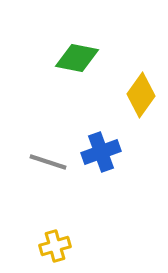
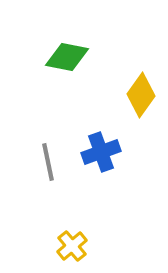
green diamond: moved 10 px left, 1 px up
gray line: rotated 60 degrees clockwise
yellow cross: moved 17 px right; rotated 24 degrees counterclockwise
